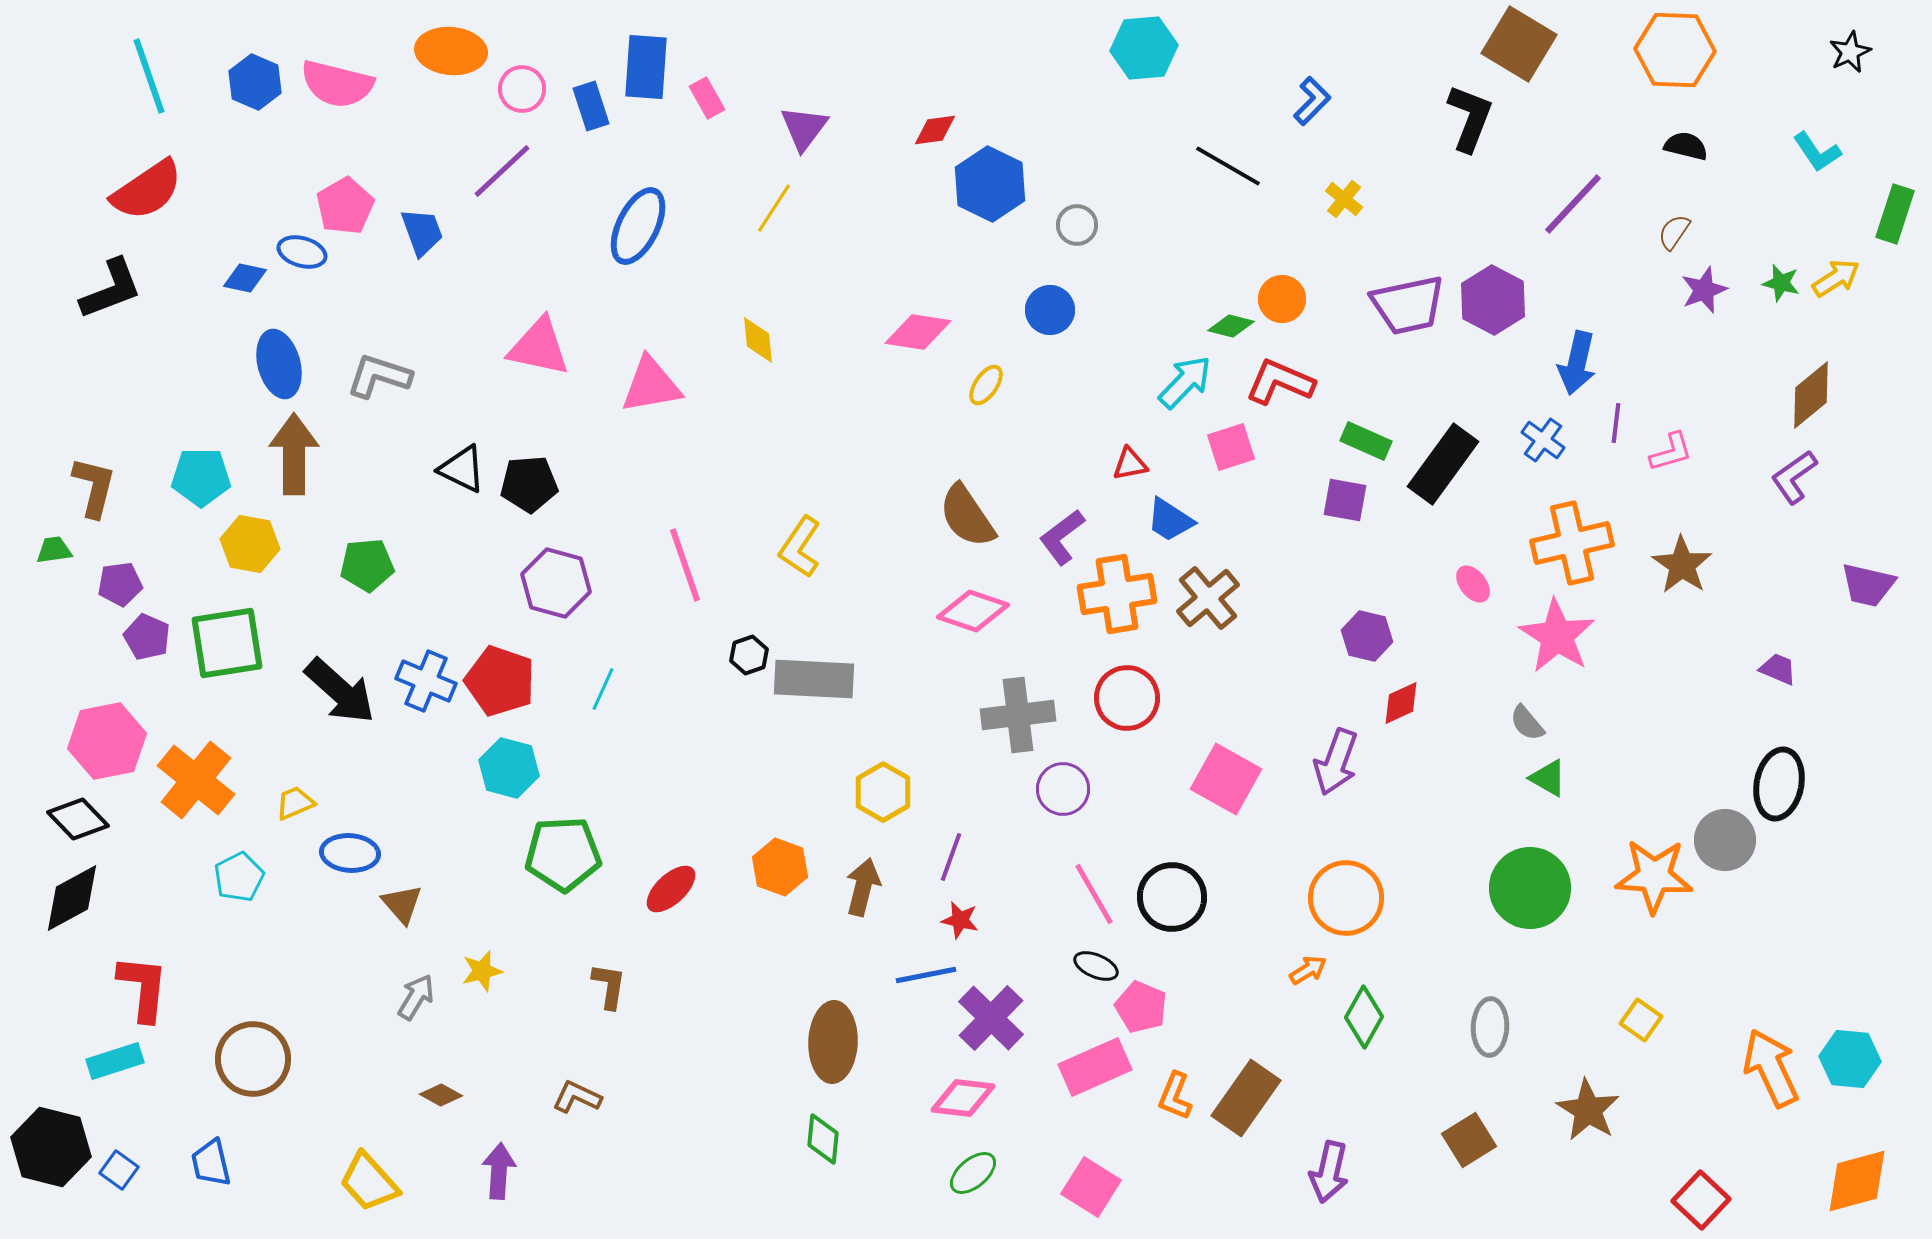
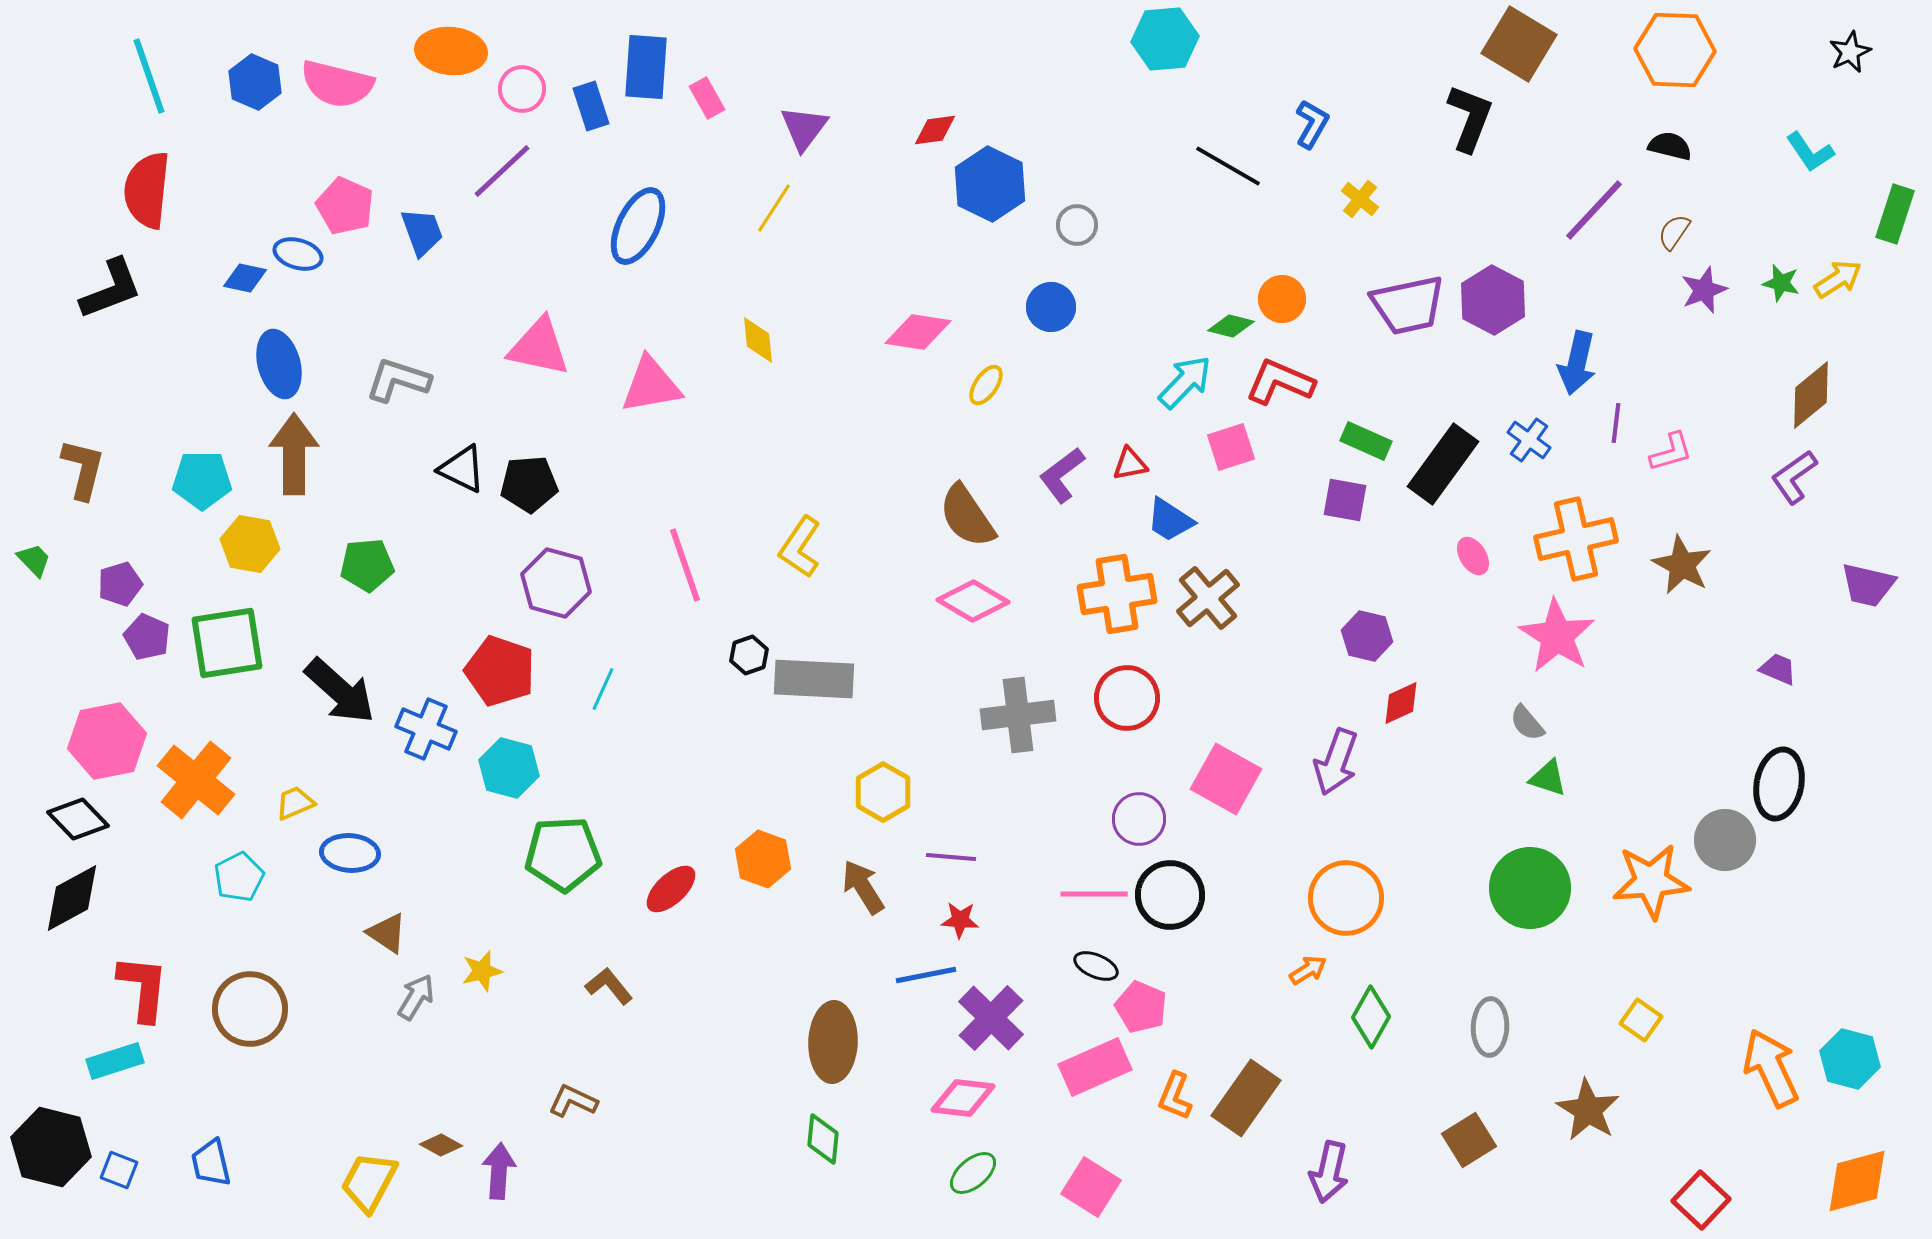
cyan hexagon at (1144, 48): moved 21 px right, 9 px up
blue L-shape at (1312, 101): moved 23 px down; rotated 15 degrees counterclockwise
black semicircle at (1686, 146): moved 16 px left
cyan L-shape at (1817, 152): moved 7 px left
red semicircle at (147, 190): rotated 130 degrees clockwise
yellow cross at (1344, 199): moved 16 px right
purple line at (1573, 204): moved 21 px right, 6 px down
pink pentagon at (345, 206): rotated 18 degrees counterclockwise
blue ellipse at (302, 252): moved 4 px left, 2 px down
yellow arrow at (1836, 278): moved 2 px right, 1 px down
blue circle at (1050, 310): moved 1 px right, 3 px up
gray L-shape at (379, 376): moved 19 px right, 4 px down
blue cross at (1543, 440): moved 14 px left
cyan pentagon at (201, 477): moved 1 px right, 3 px down
brown L-shape at (94, 487): moved 11 px left, 18 px up
purple L-shape at (1062, 537): moved 62 px up
orange cross at (1572, 543): moved 4 px right, 4 px up
green trapezoid at (54, 550): moved 20 px left, 10 px down; rotated 54 degrees clockwise
brown star at (1682, 565): rotated 6 degrees counterclockwise
purple pentagon at (120, 584): rotated 9 degrees counterclockwise
pink ellipse at (1473, 584): moved 28 px up; rotated 6 degrees clockwise
pink diamond at (973, 611): moved 10 px up; rotated 12 degrees clockwise
blue cross at (426, 681): moved 48 px down
red pentagon at (500, 681): moved 10 px up
green triangle at (1548, 778): rotated 12 degrees counterclockwise
purple circle at (1063, 789): moved 76 px right, 30 px down
purple line at (951, 857): rotated 75 degrees clockwise
orange hexagon at (780, 867): moved 17 px left, 8 px up
orange star at (1654, 876): moved 3 px left, 5 px down; rotated 8 degrees counterclockwise
brown arrow at (863, 887): rotated 46 degrees counterclockwise
pink line at (1094, 894): rotated 60 degrees counterclockwise
black circle at (1172, 897): moved 2 px left, 2 px up
brown triangle at (402, 904): moved 15 px left, 29 px down; rotated 15 degrees counterclockwise
red star at (960, 920): rotated 9 degrees counterclockwise
brown L-shape at (609, 986): rotated 48 degrees counterclockwise
green diamond at (1364, 1017): moved 7 px right
brown circle at (253, 1059): moved 3 px left, 50 px up
cyan hexagon at (1850, 1059): rotated 10 degrees clockwise
brown diamond at (441, 1095): moved 50 px down
brown L-shape at (577, 1097): moved 4 px left, 4 px down
blue square at (119, 1170): rotated 15 degrees counterclockwise
yellow trapezoid at (369, 1182): rotated 70 degrees clockwise
